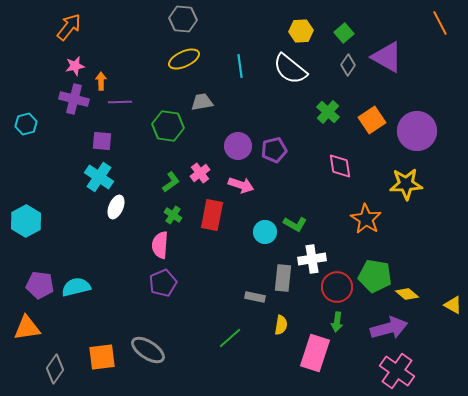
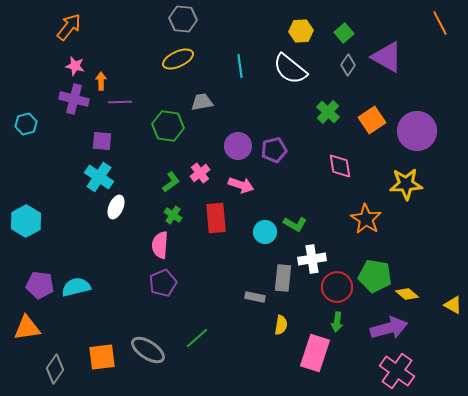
yellow ellipse at (184, 59): moved 6 px left
pink star at (75, 66): rotated 24 degrees clockwise
red rectangle at (212, 215): moved 4 px right, 3 px down; rotated 16 degrees counterclockwise
green line at (230, 338): moved 33 px left
